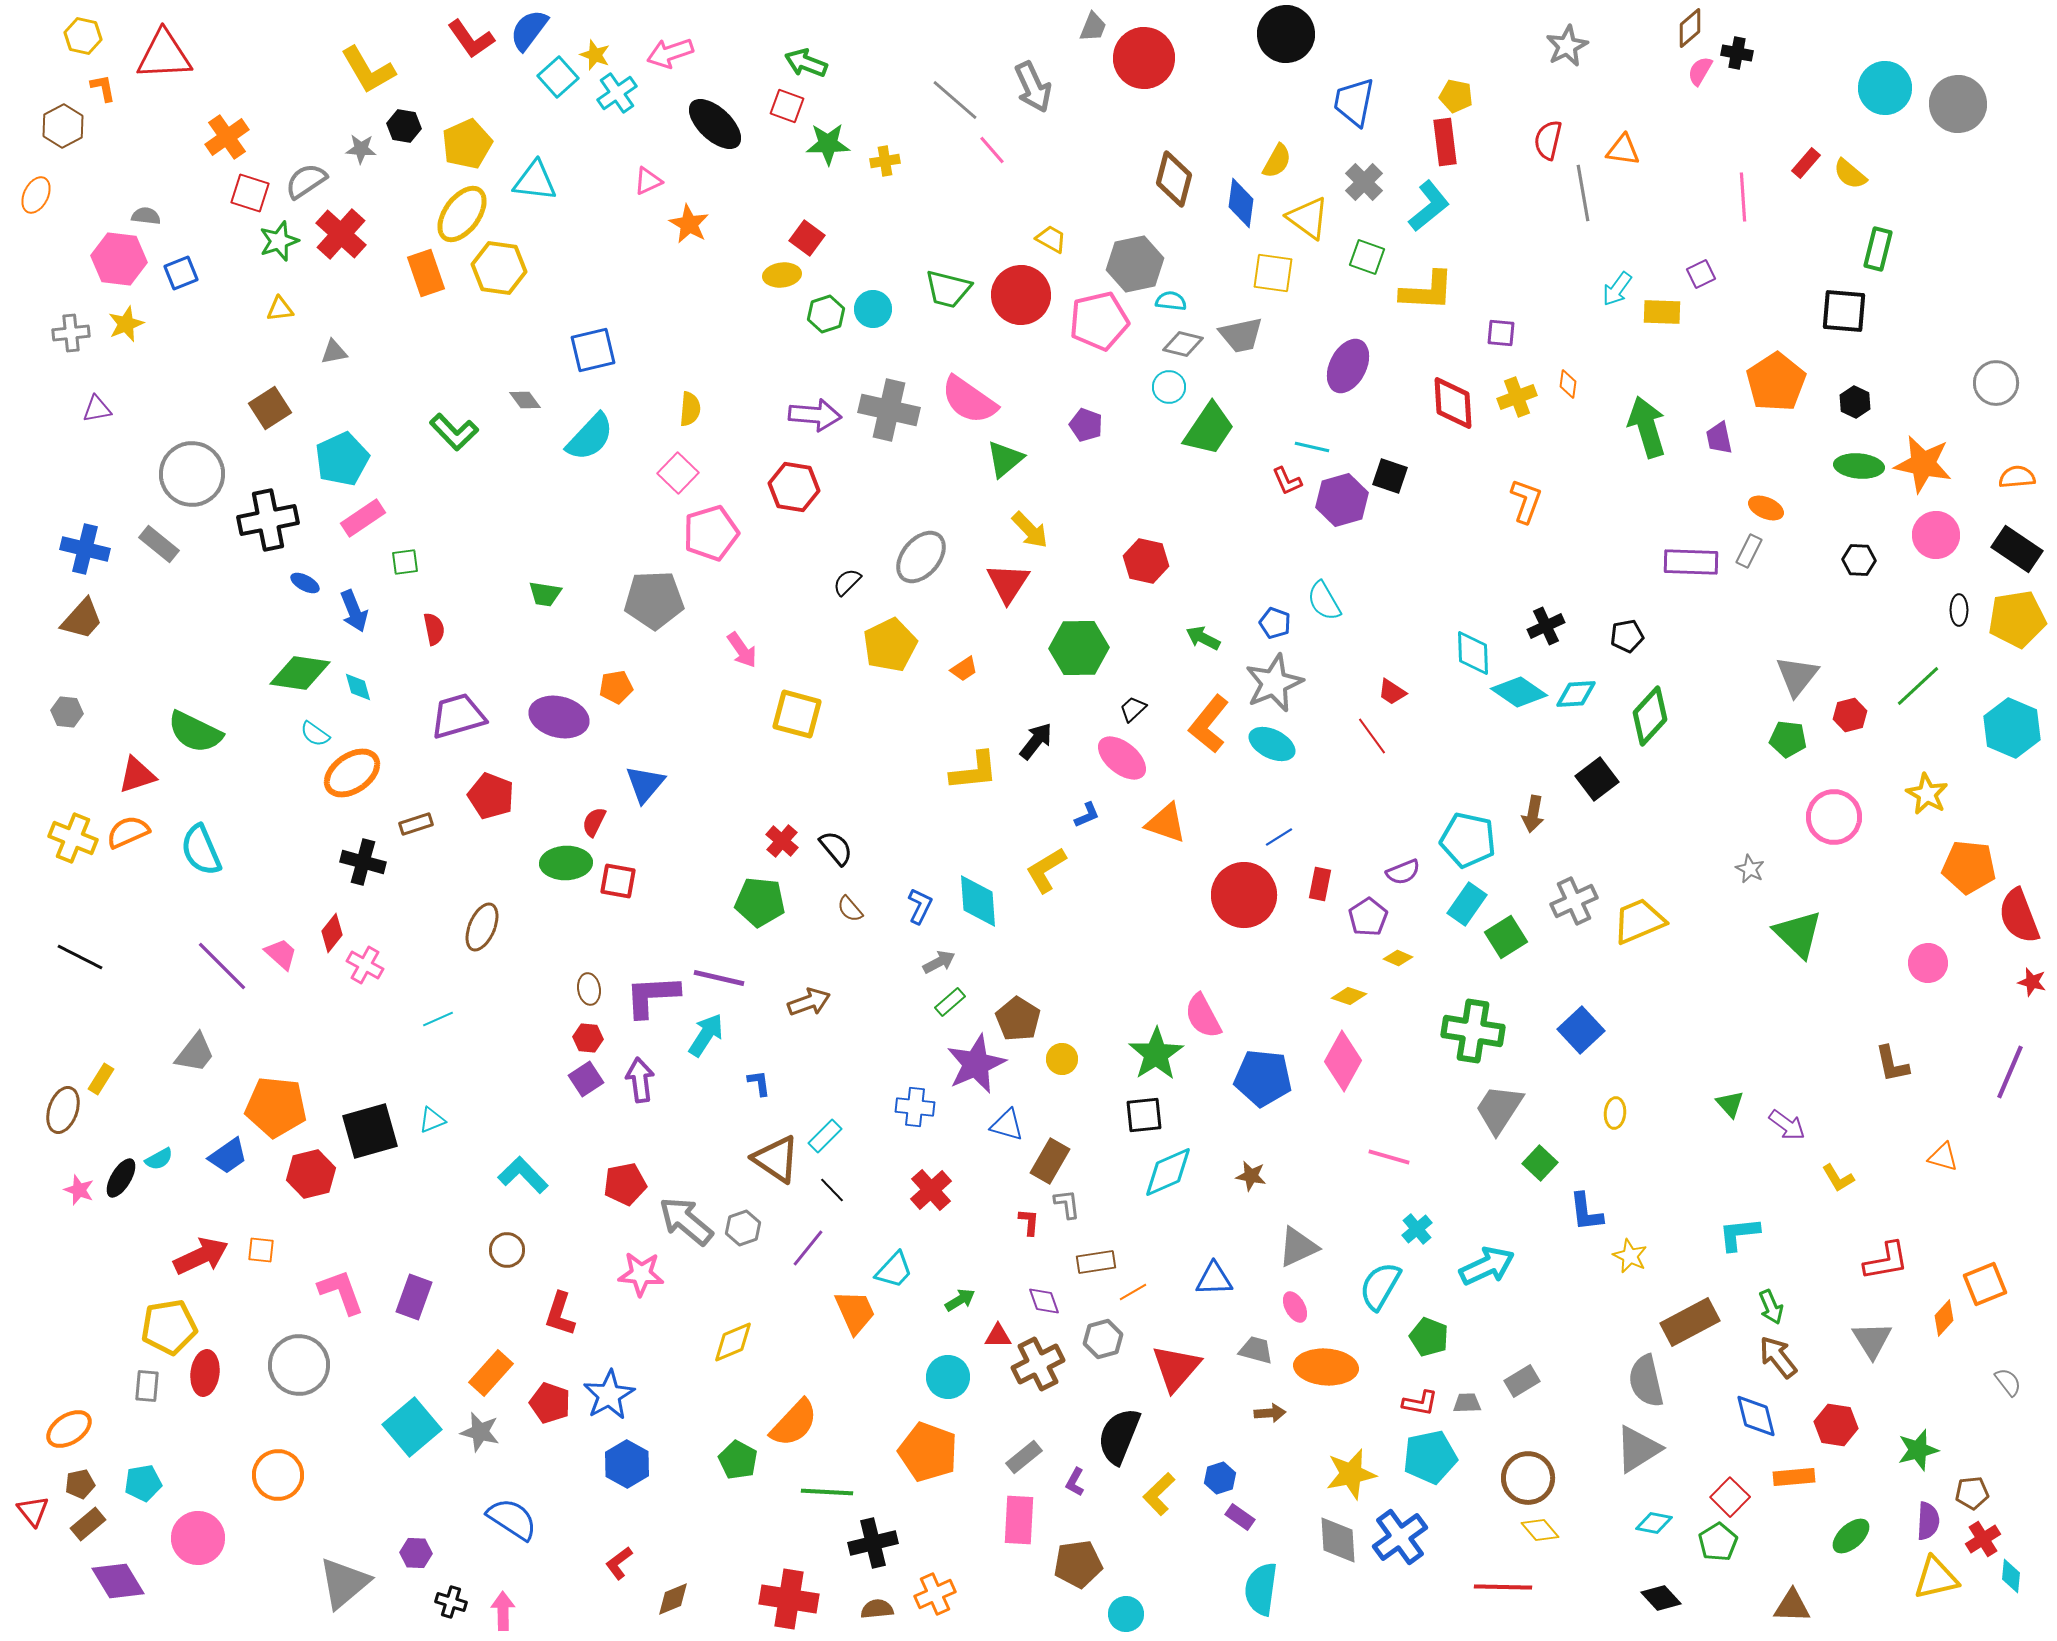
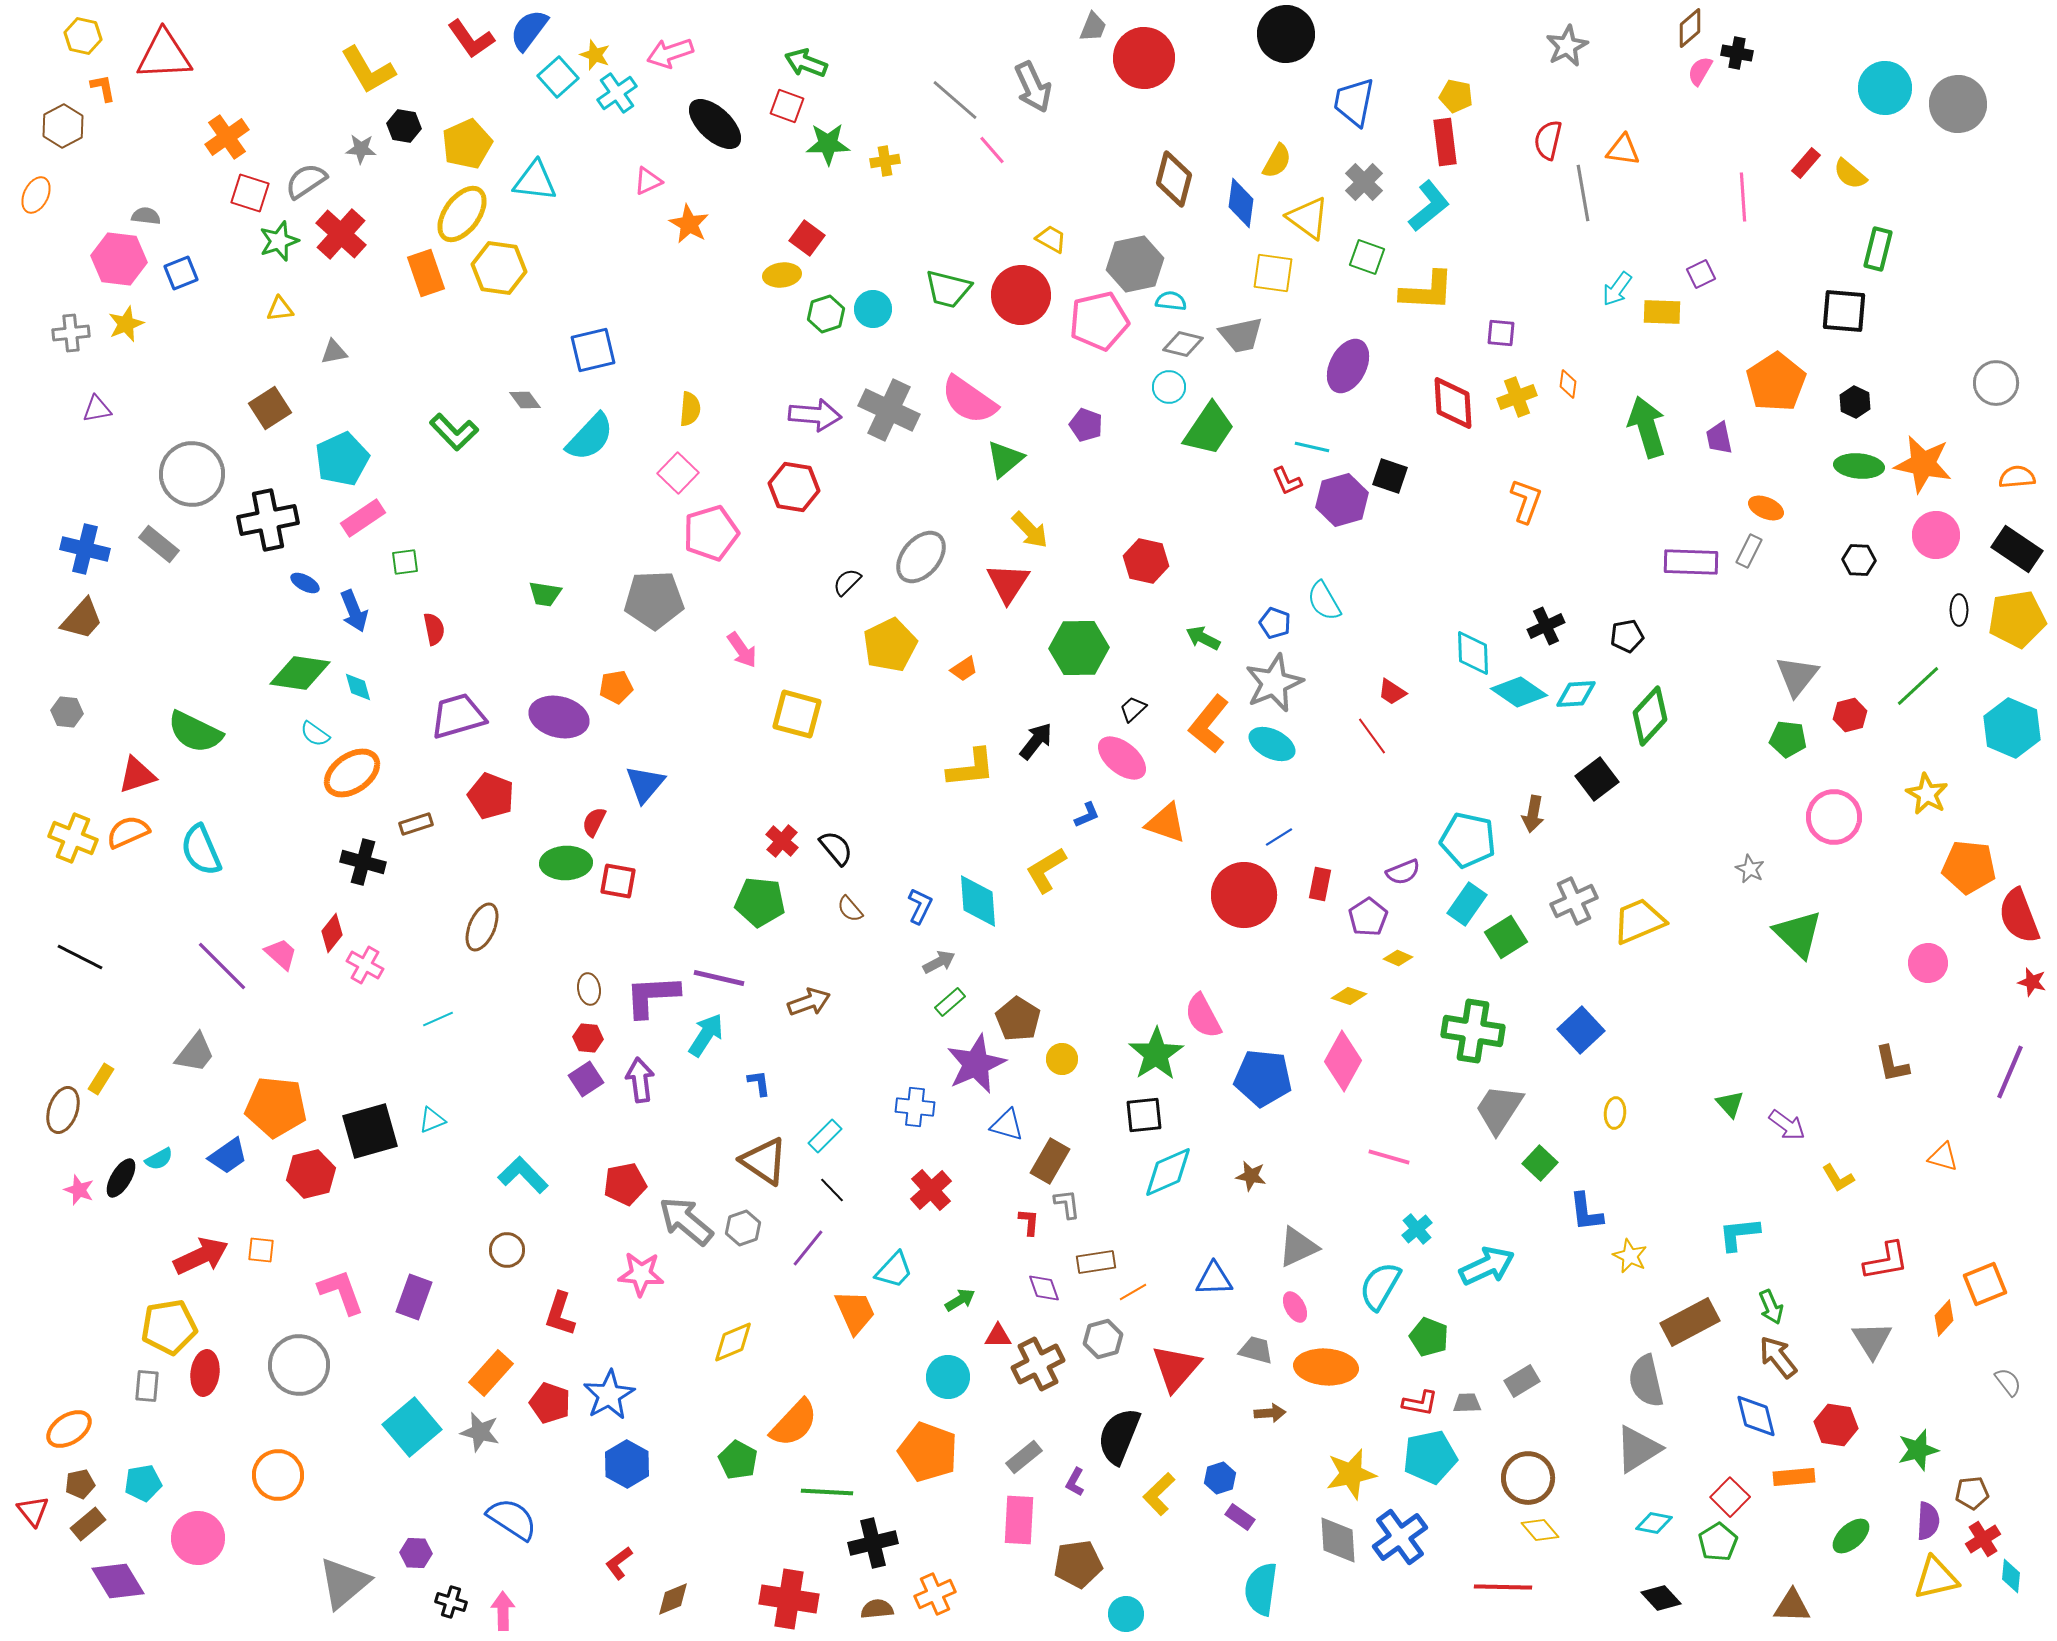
gray cross at (889, 410): rotated 12 degrees clockwise
yellow L-shape at (974, 771): moved 3 px left, 3 px up
brown triangle at (776, 1159): moved 12 px left, 2 px down
purple diamond at (1044, 1301): moved 13 px up
